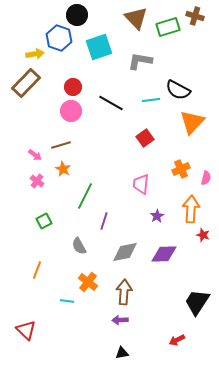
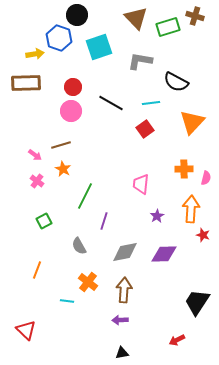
brown rectangle at (26, 83): rotated 44 degrees clockwise
black semicircle at (178, 90): moved 2 px left, 8 px up
cyan line at (151, 100): moved 3 px down
red square at (145, 138): moved 9 px up
orange cross at (181, 169): moved 3 px right; rotated 24 degrees clockwise
brown arrow at (124, 292): moved 2 px up
